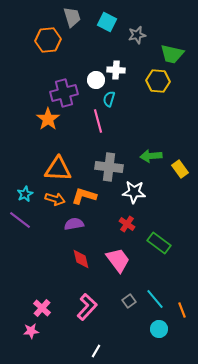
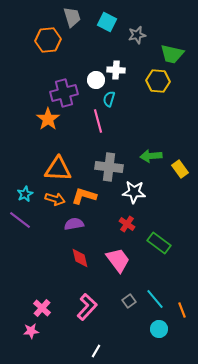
red diamond: moved 1 px left, 1 px up
